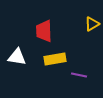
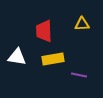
yellow triangle: moved 10 px left; rotated 28 degrees clockwise
yellow rectangle: moved 2 px left
